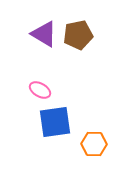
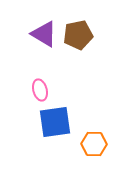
pink ellipse: rotated 45 degrees clockwise
